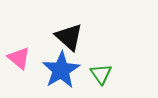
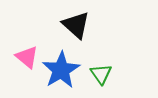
black triangle: moved 7 px right, 12 px up
pink triangle: moved 8 px right, 1 px up
